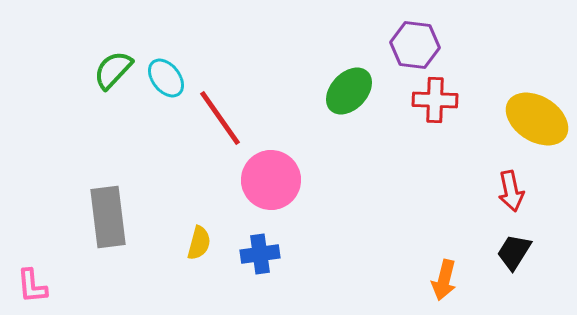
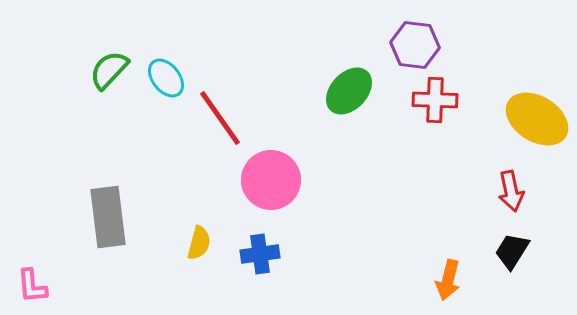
green semicircle: moved 4 px left
black trapezoid: moved 2 px left, 1 px up
orange arrow: moved 4 px right
